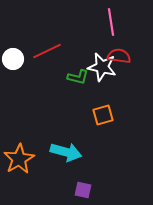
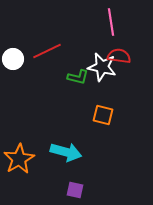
orange square: rotated 30 degrees clockwise
purple square: moved 8 px left
